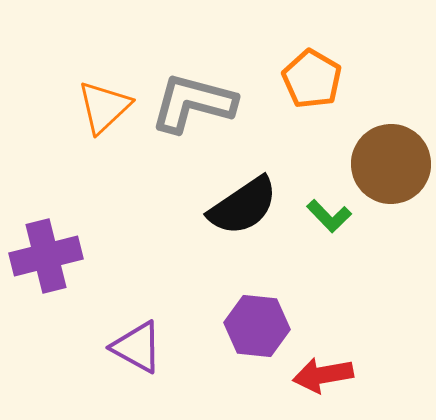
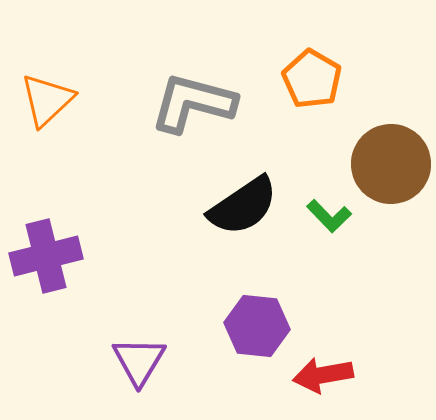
orange triangle: moved 57 px left, 7 px up
purple triangle: moved 2 px right, 14 px down; rotated 32 degrees clockwise
